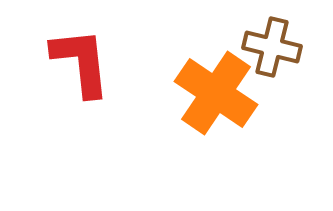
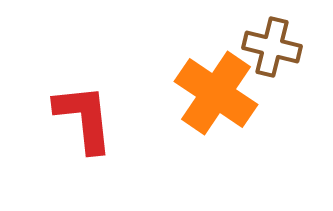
red L-shape: moved 3 px right, 56 px down
